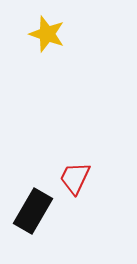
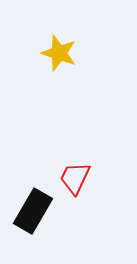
yellow star: moved 12 px right, 19 px down
